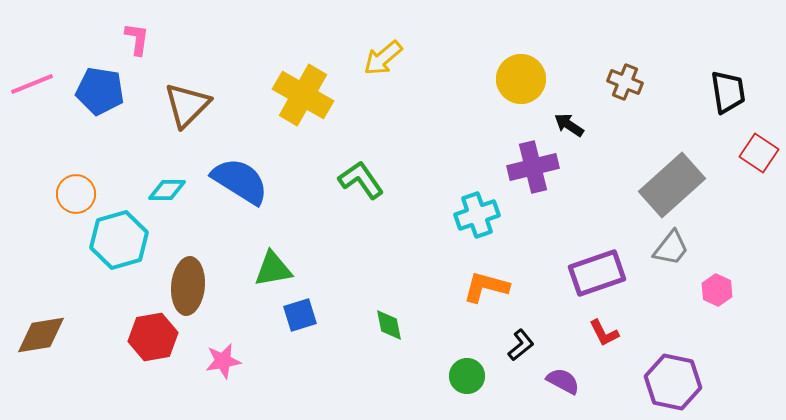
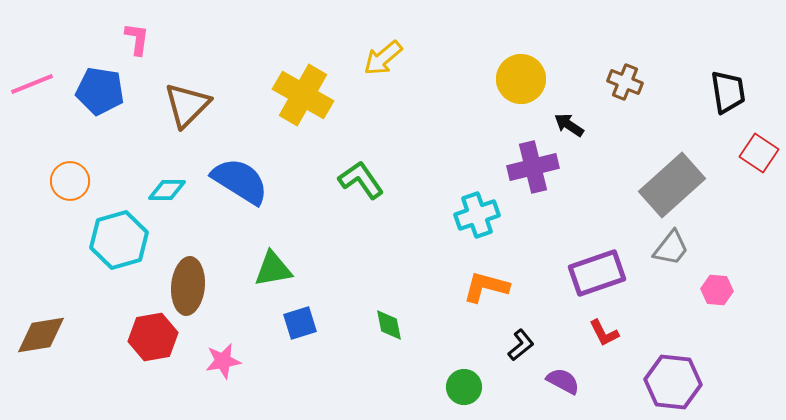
orange circle: moved 6 px left, 13 px up
pink hexagon: rotated 20 degrees counterclockwise
blue square: moved 8 px down
green circle: moved 3 px left, 11 px down
purple hexagon: rotated 6 degrees counterclockwise
